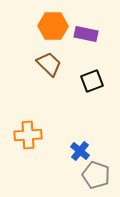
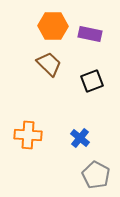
purple rectangle: moved 4 px right
orange cross: rotated 8 degrees clockwise
blue cross: moved 13 px up
gray pentagon: rotated 8 degrees clockwise
